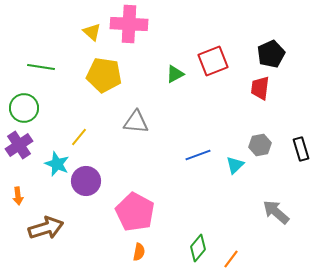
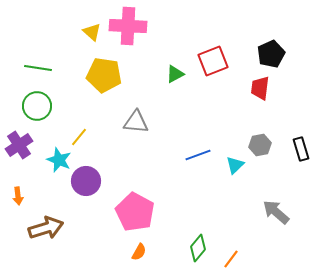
pink cross: moved 1 px left, 2 px down
green line: moved 3 px left, 1 px down
green circle: moved 13 px right, 2 px up
cyan star: moved 2 px right, 4 px up
orange semicircle: rotated 18 degrees clockwise
